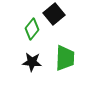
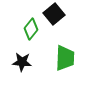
green diamond: moved 1 px left
black star: moved 10 px left
